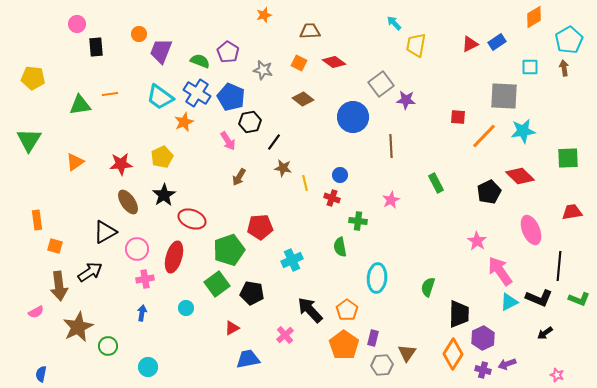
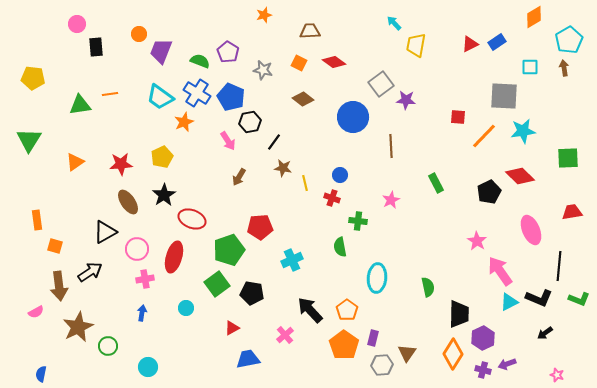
green semicircle at (428, 287): rotated 150 degrees clockwise
